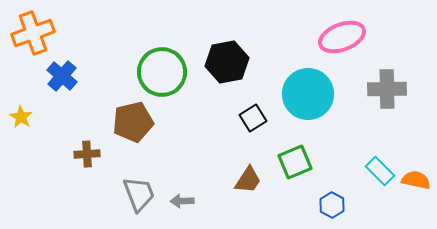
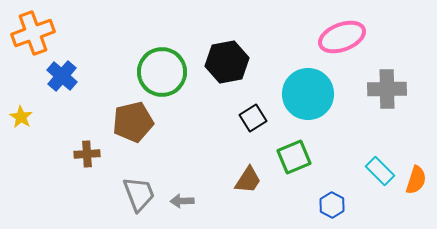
green square: moved 1 px left, 5 px up
orange semicircle: rotated 96 degrees clockwise
